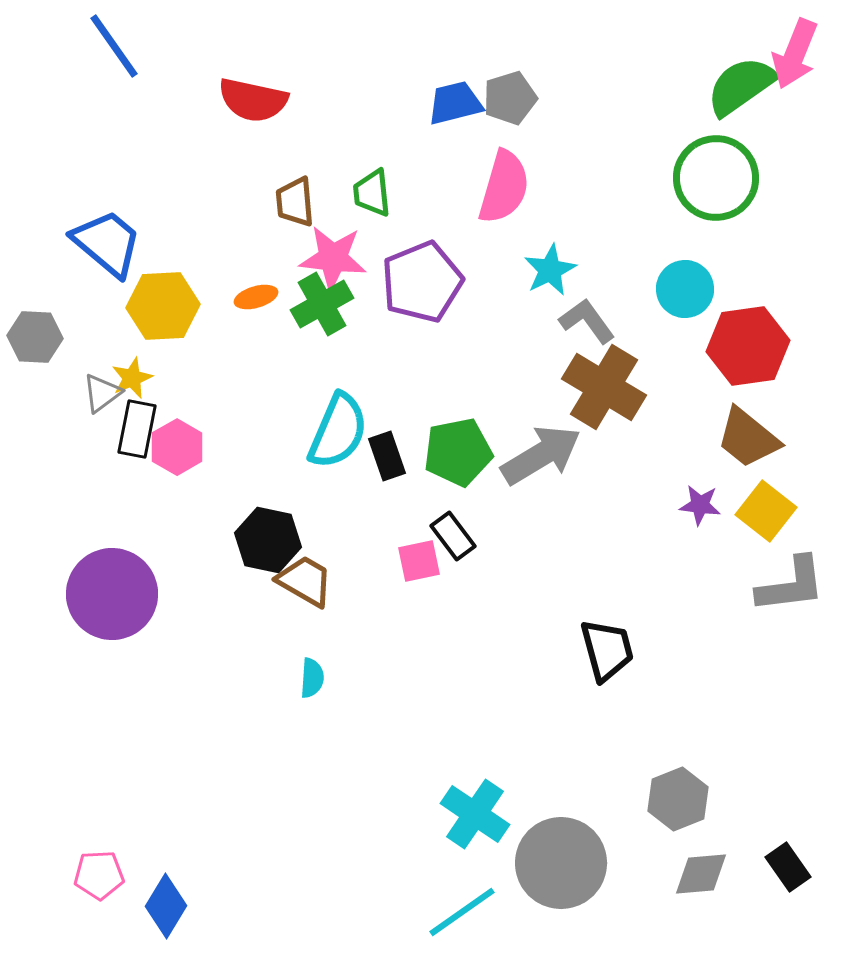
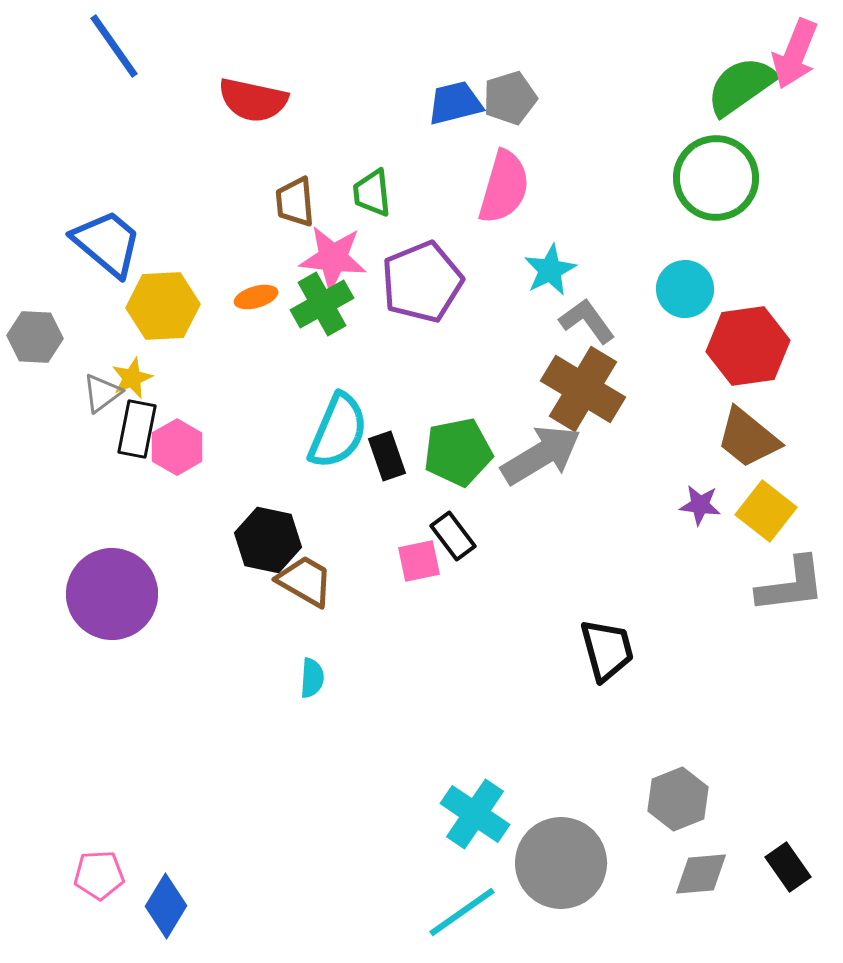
brown cross at (604, 387): moved 21 px left, 2 px down
